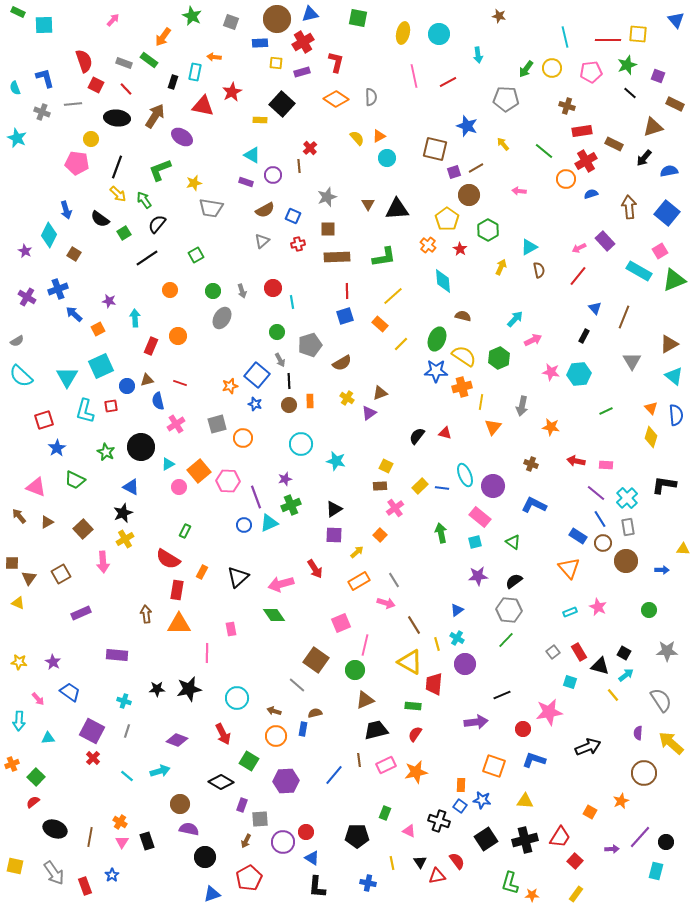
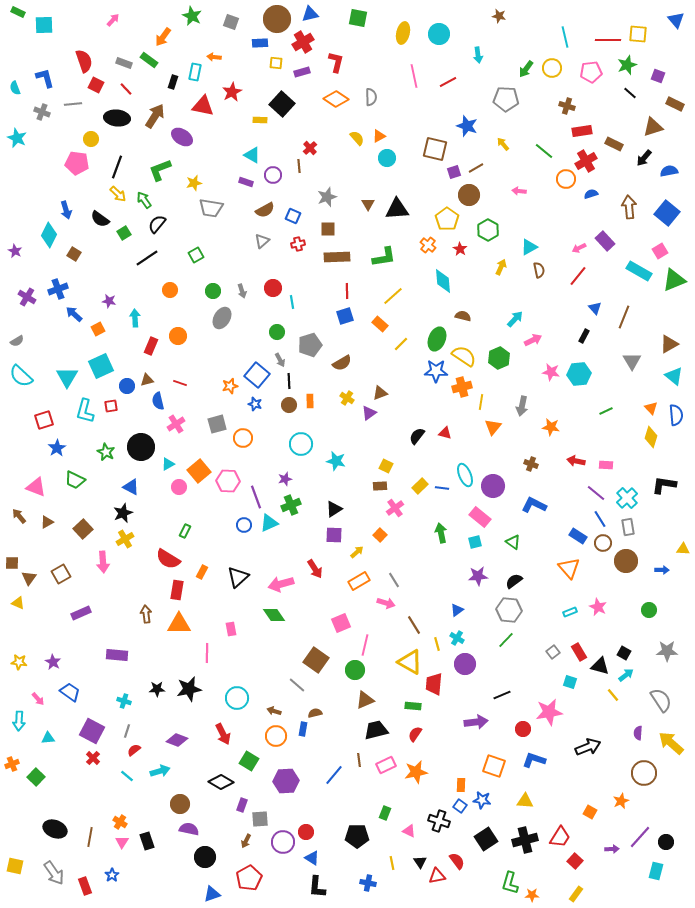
purple star at (25, 251): moved 10 px left
red semicircle at (33, 802): moved 101 px right, 52 px up
